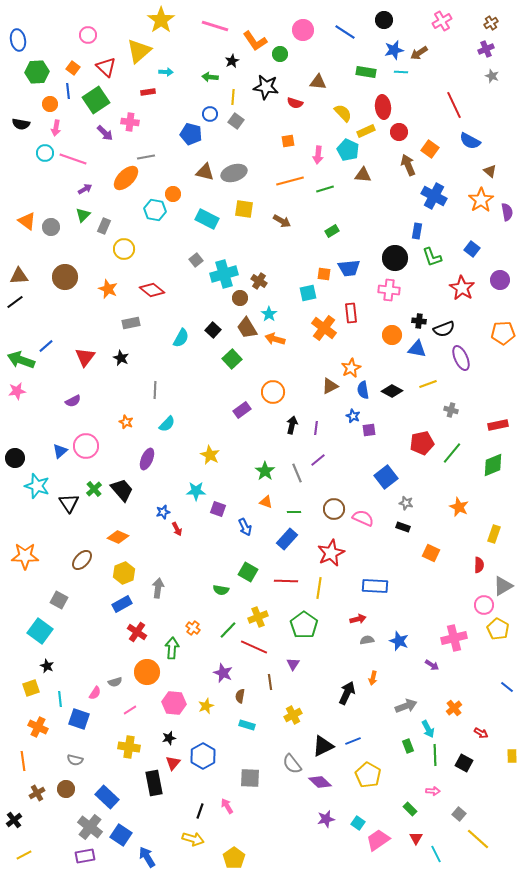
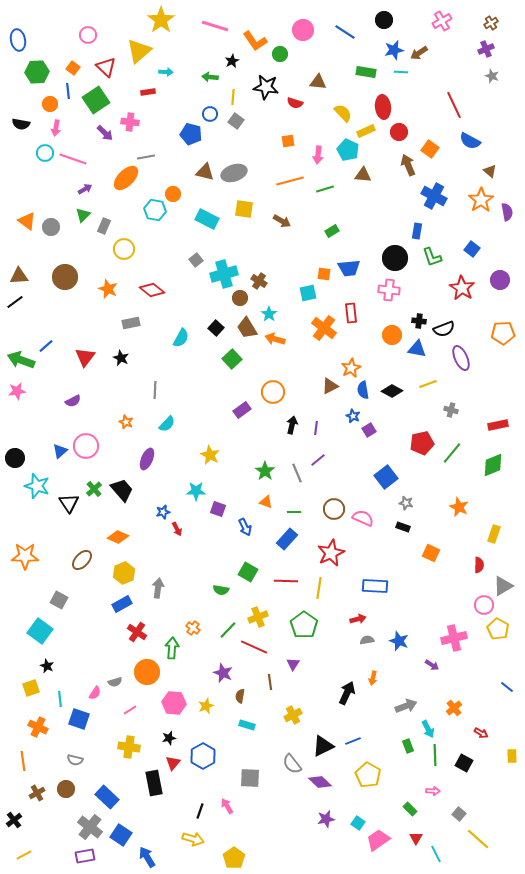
black square at (213, 330): moved 3 px right, 2 px up
purple square at (369, 430): rotated 24 degrees counterclockwise
